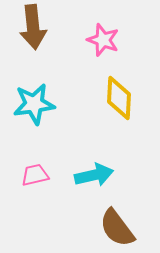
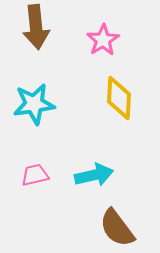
brown arrow: moved 3 px right
pink star: rotated 20 degrees clockwise
